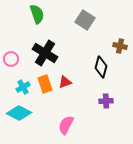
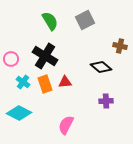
green semicircle: moved 13 px right, 7 px down; rotated 12 degrees counterclockwise
gray square: rotated 30 degrees clockwise
black cross: moved 3 px down
black diamond: rotated 65 degrees counterclockwise
red triangle: rotated 16 degrees clockwise
cyan cross: moved 5 px up; rotated 24 degrees counterclockwise
